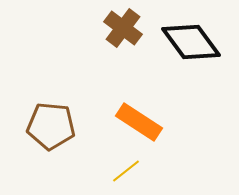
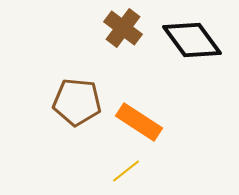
black diamond: moved 1 px right, 2 px up
brown pentagon: moved 26 px right, 24 px up
